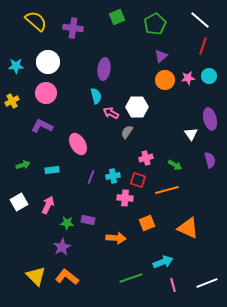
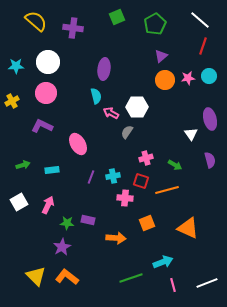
red square at (138, 180): moved 3 px right, 1 px down
